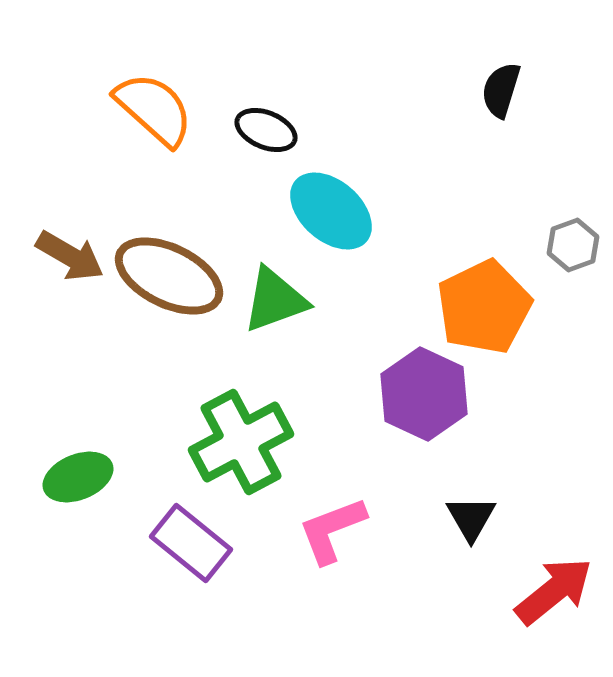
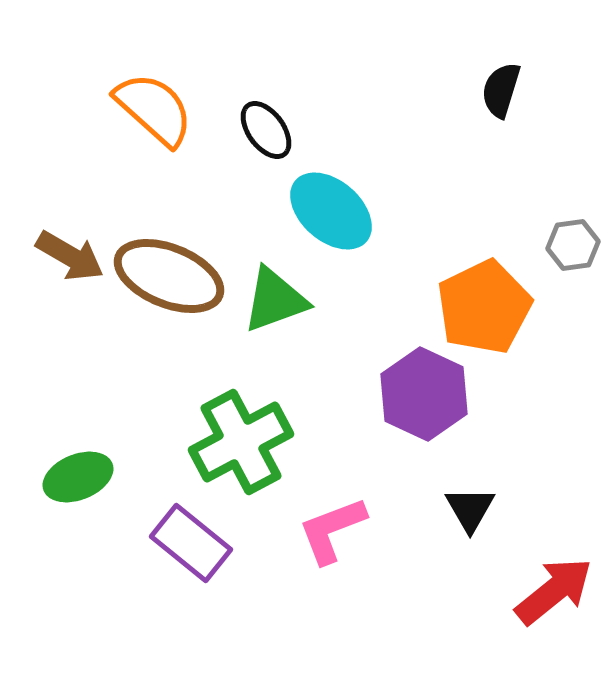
black ellipse: rotated 32 degrees clockwise
gray hexagon: rotated 12 degrees clockwise
brown ellipse: rotated 4 degrees counterclockwise
black triangle: moved 1 px left, 9 px up
